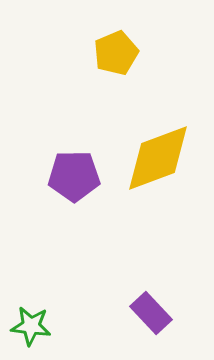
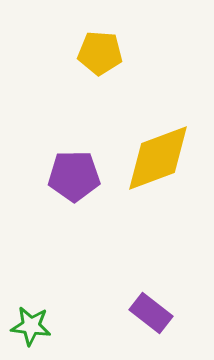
yellow pentagon: moved 16 px left; rotated 27 degrees clockwise
purple rectangle: rotated 9 degrees counterclockwise
